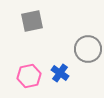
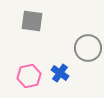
gray square: rotated 20 degrees clockwise
gray circle: moved 1 px up
